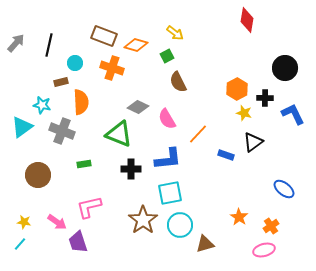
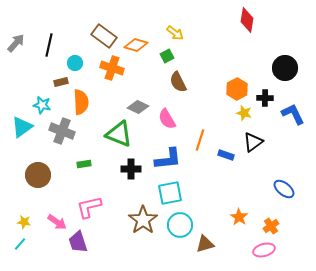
brown rectangle at (104, 36): rotated 15 degrees clockwise
orange line at (198, 134): moved 2 px right, 6 px down; rotated 25 degrees counterclockwise
